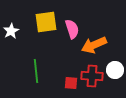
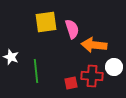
white star: moved 26 px down; rotated 21 degrees counterclockwise
orange arrow: rotated 30 degrees clockwise
white circle: moved 1 px left, 3 px up
red square: rotated 16 degrees counterclockwise
